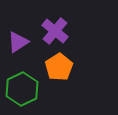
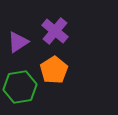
orange pentagon: moved 5 px left, 3 px down
green hexagon: moved 2 px left, 2 px up; rotated 16 degrees clockwise
